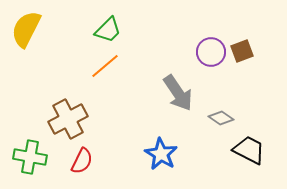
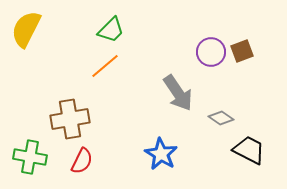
green trapezoid: moved 3 px right
brown cross: moved 2 px right; rotated 18 degrees clockwise
